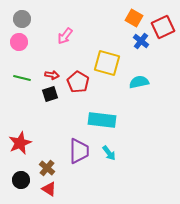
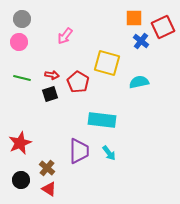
orange square: rotated 30 degrees counterclockwise
